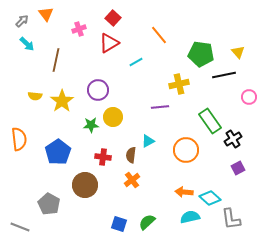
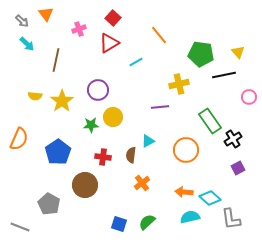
gray arrow: rotated 88 degrees clockwise
orange semicircle: rotated 30 degrees clockwise
orange cross: moved 10 px right, 3 px down
